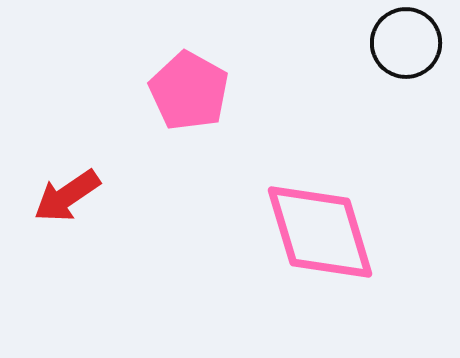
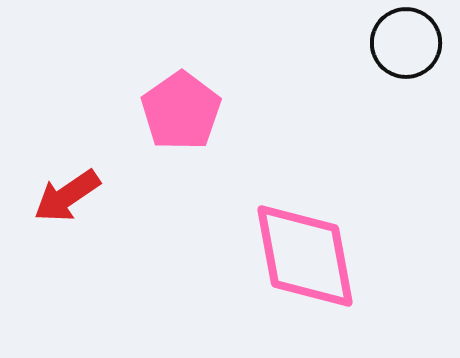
pink pentagon: moved 8 px left, 20 px down; rotated 8 degrees clockwise
pink diamond: moved 15 px left, 24 px down; rotated 6 degrees clockwise
